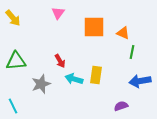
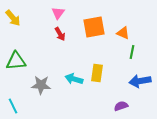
orange square: rotated 10 degrees counterclockwise
red arrow: moved 27 px up
yellow rectangle: moved 1 px right, 2 px up
gray star: moved 1 px down; rotated 24 degrees clockwise
